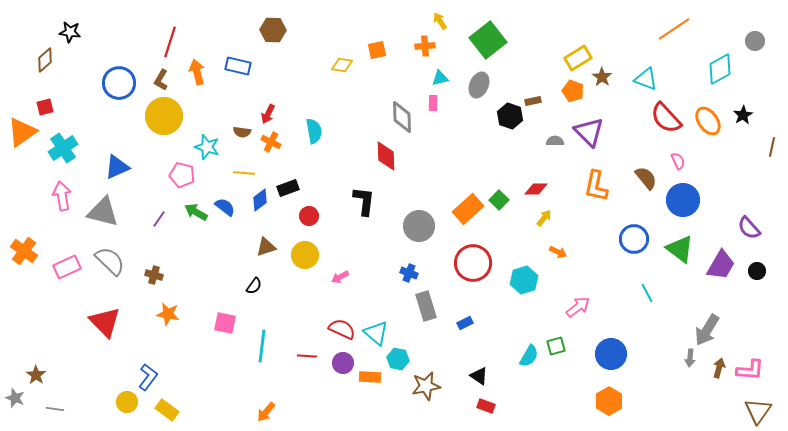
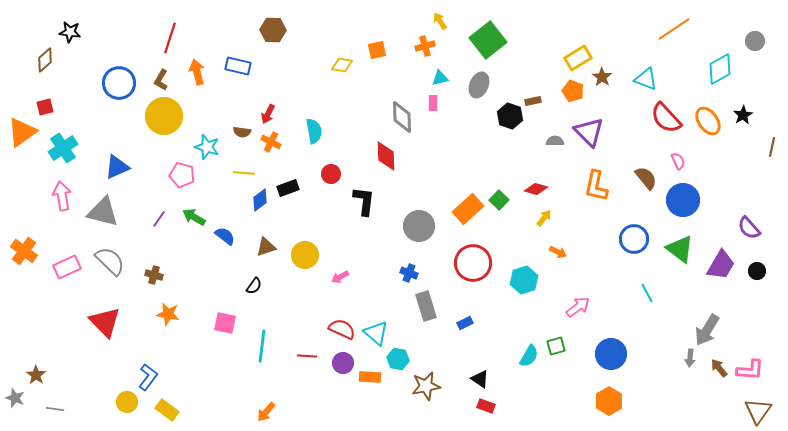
red line at (170, 42): moved 4 px up
orange cross at (425, 46): rotated 12 degrees counterclockwise
red diamond at (536, 189): rotated 15 degrees clockwise
blue semicircle at (225, 207): moved 29 px down
green arrow at (196, 212): moved 2 px left, 5 px down
red circle at (309, 216): moved 22 px right, 42 px up
brown arrow at (719, 368): rotated 54 degrees counterclockwise
black triangle at (479, 376): moved 1 px right, 3 px down
